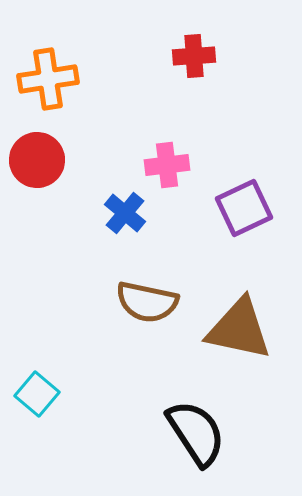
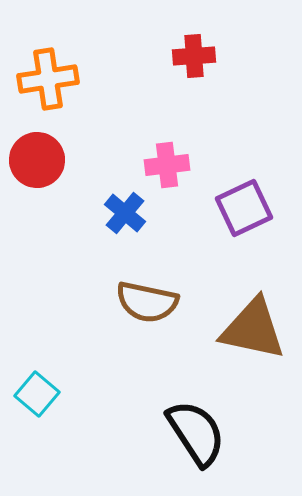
brown triangle: moved 14 px right
